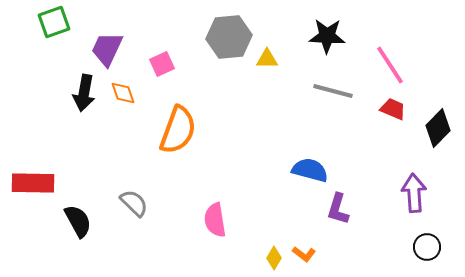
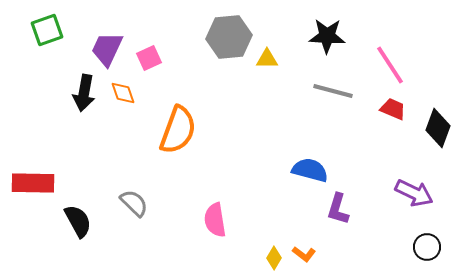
green square: moved 7 px left, 8 px down
pink square: moved 13 px left, 6 px up
black diamond: rotated 24 degrees counterclockwise
purple arrow: rotated 120 degrees clockwise
